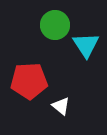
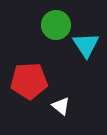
green circle: moved 1 px right
